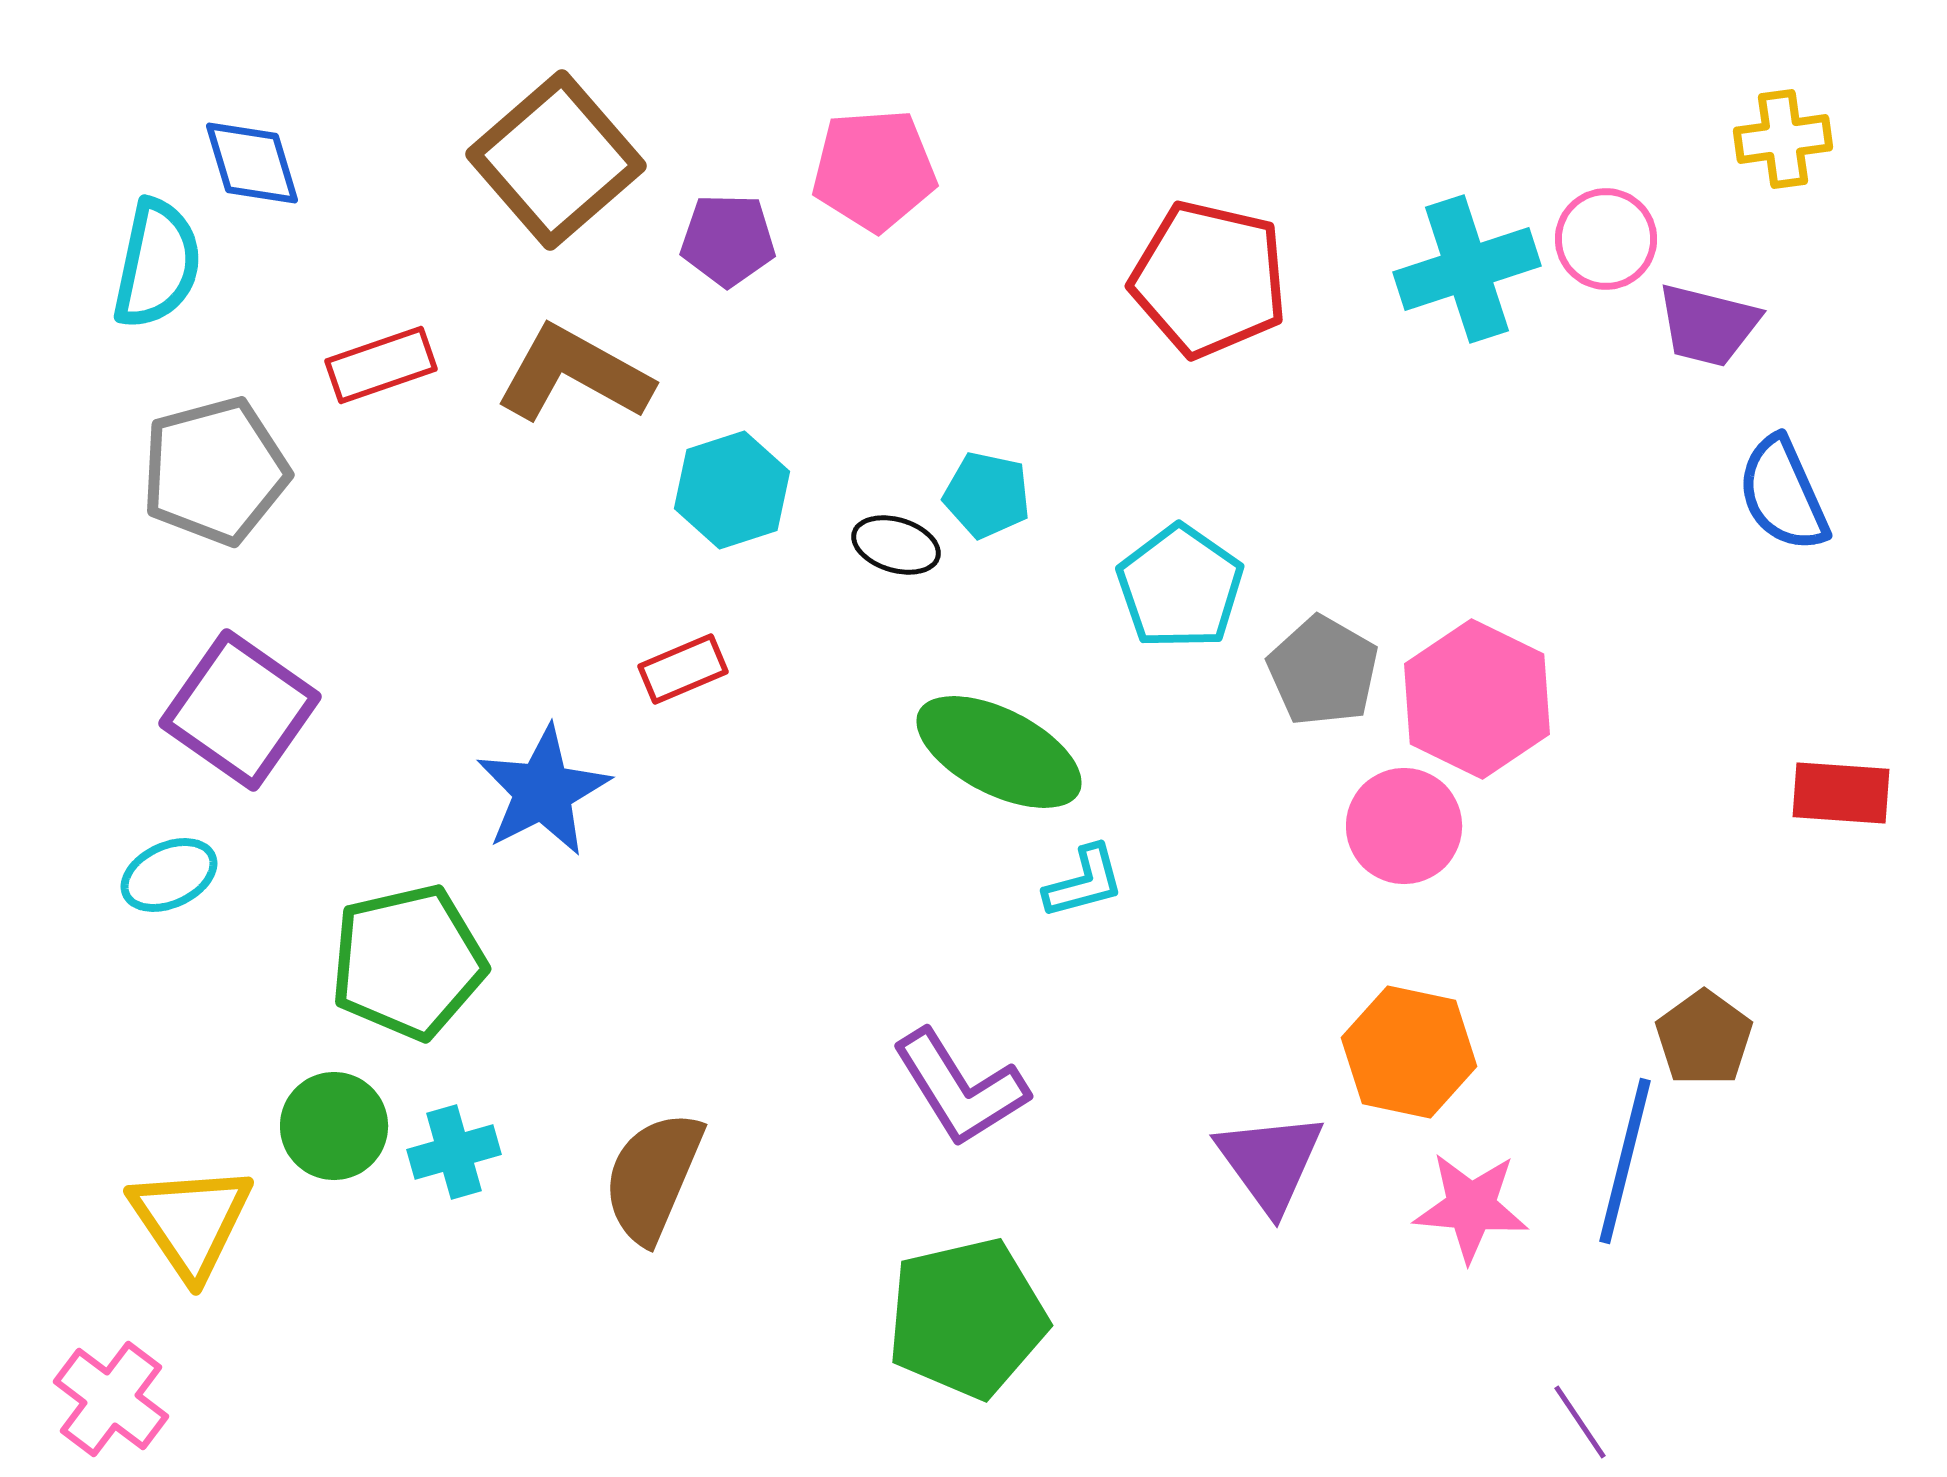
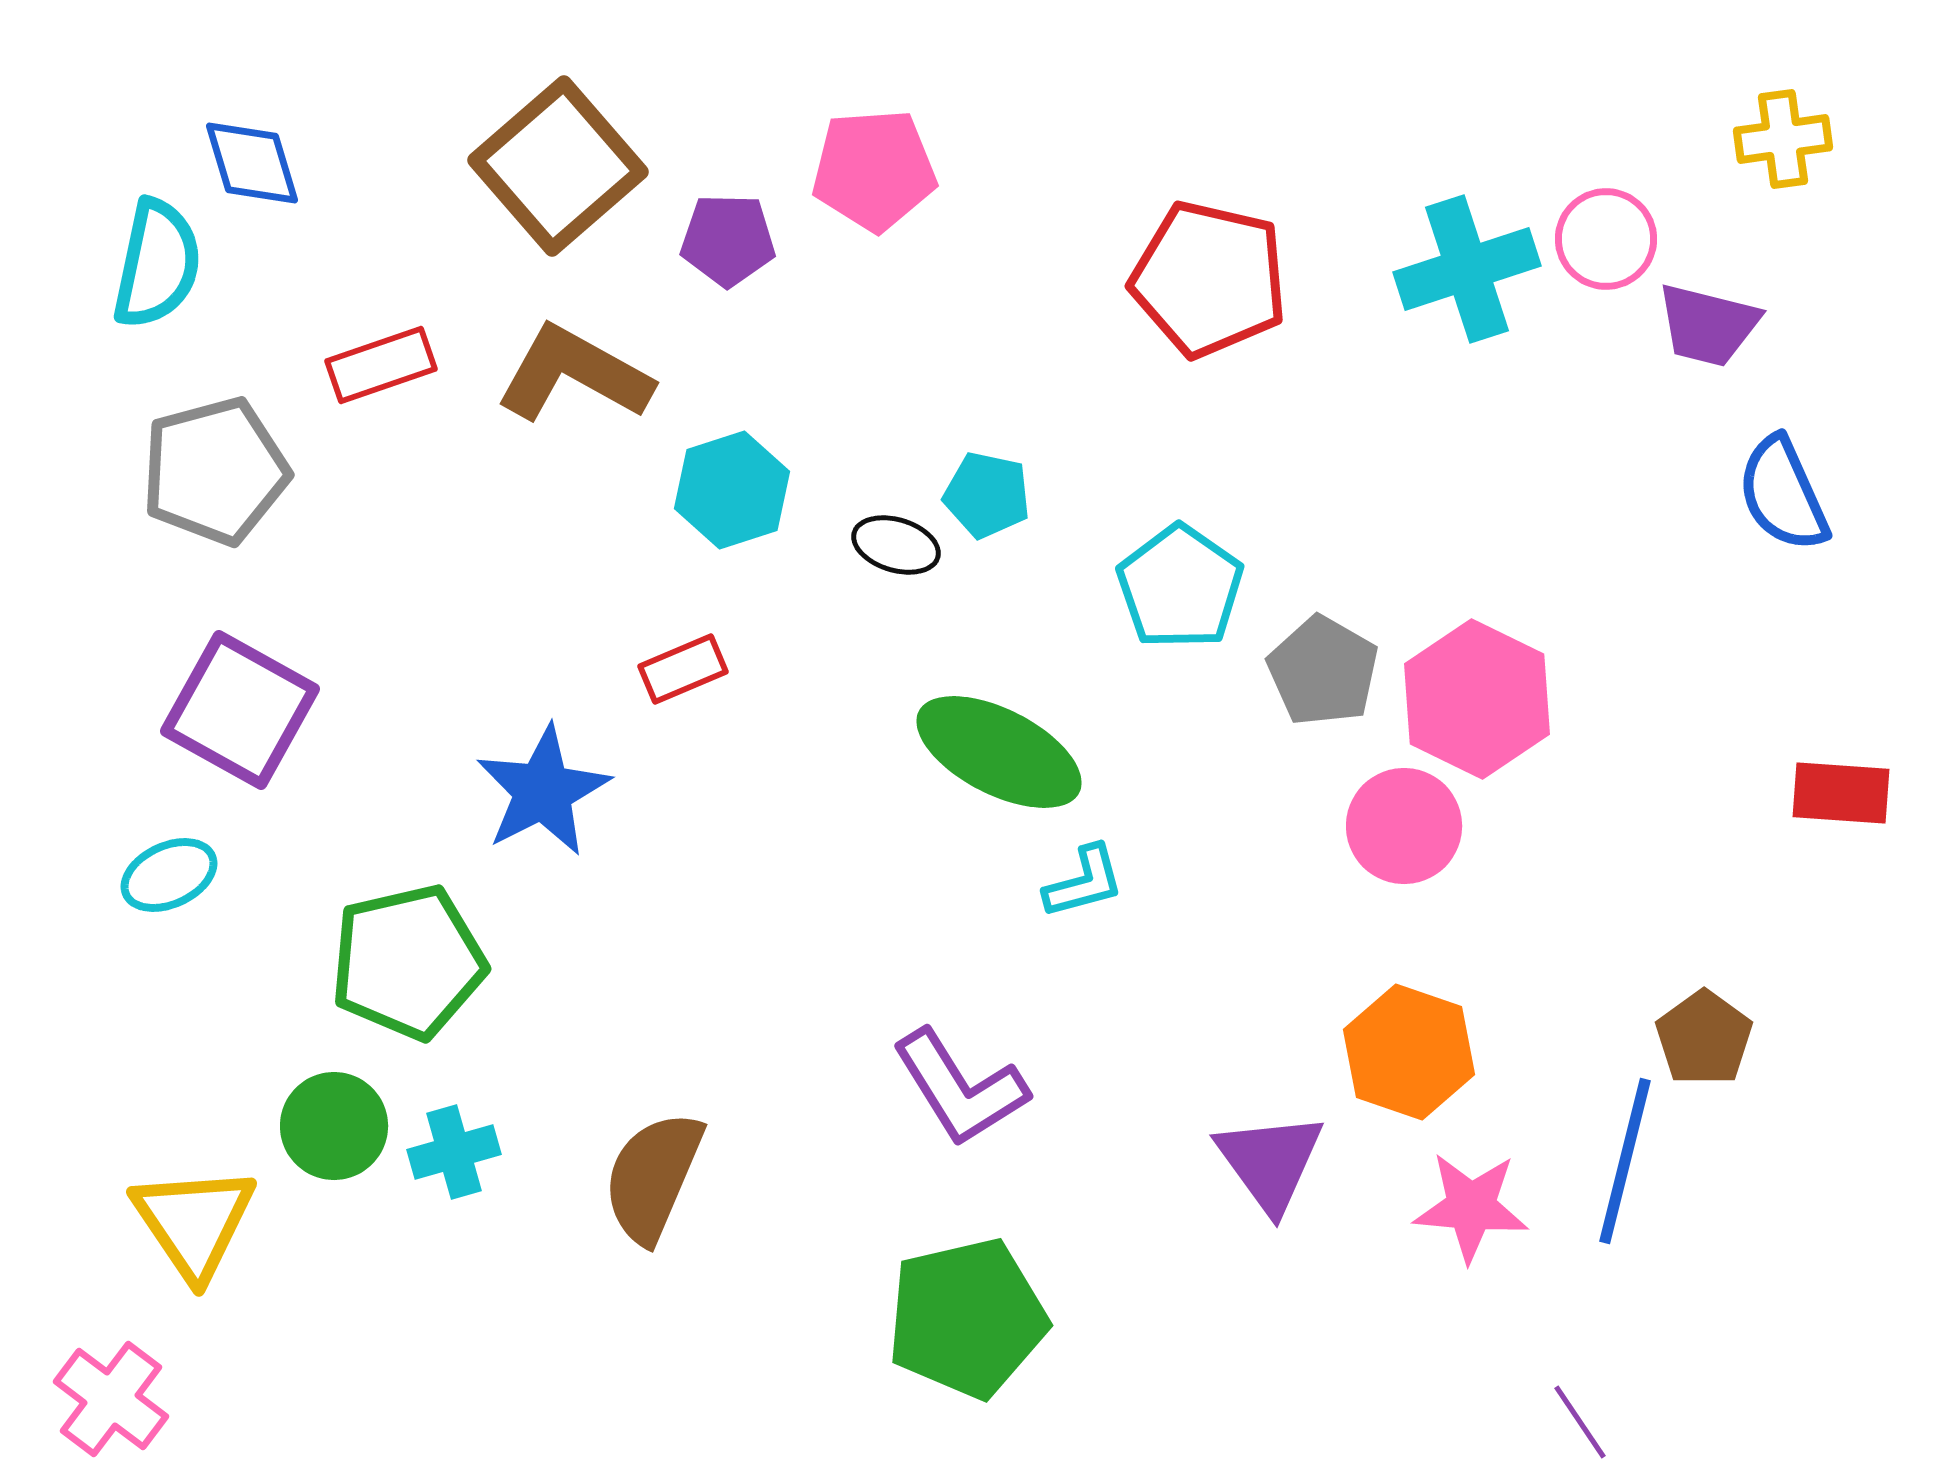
brown square at (556, 160): moved 2 px right, 6 px down
purple square at (240, 710): rotated 6 degrees counterclockwise
orange hexagon at (1409, 1052): rotated 7 degrees clockwise
yellow triangle at (191, 1221): moved 3 px right, 1 px down
